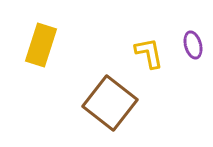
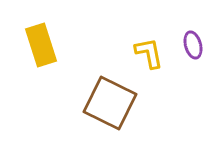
yellow rectangle: rotated 36 degrees counterclockwise
brown square: rotated 12 degrees counterclockwise
